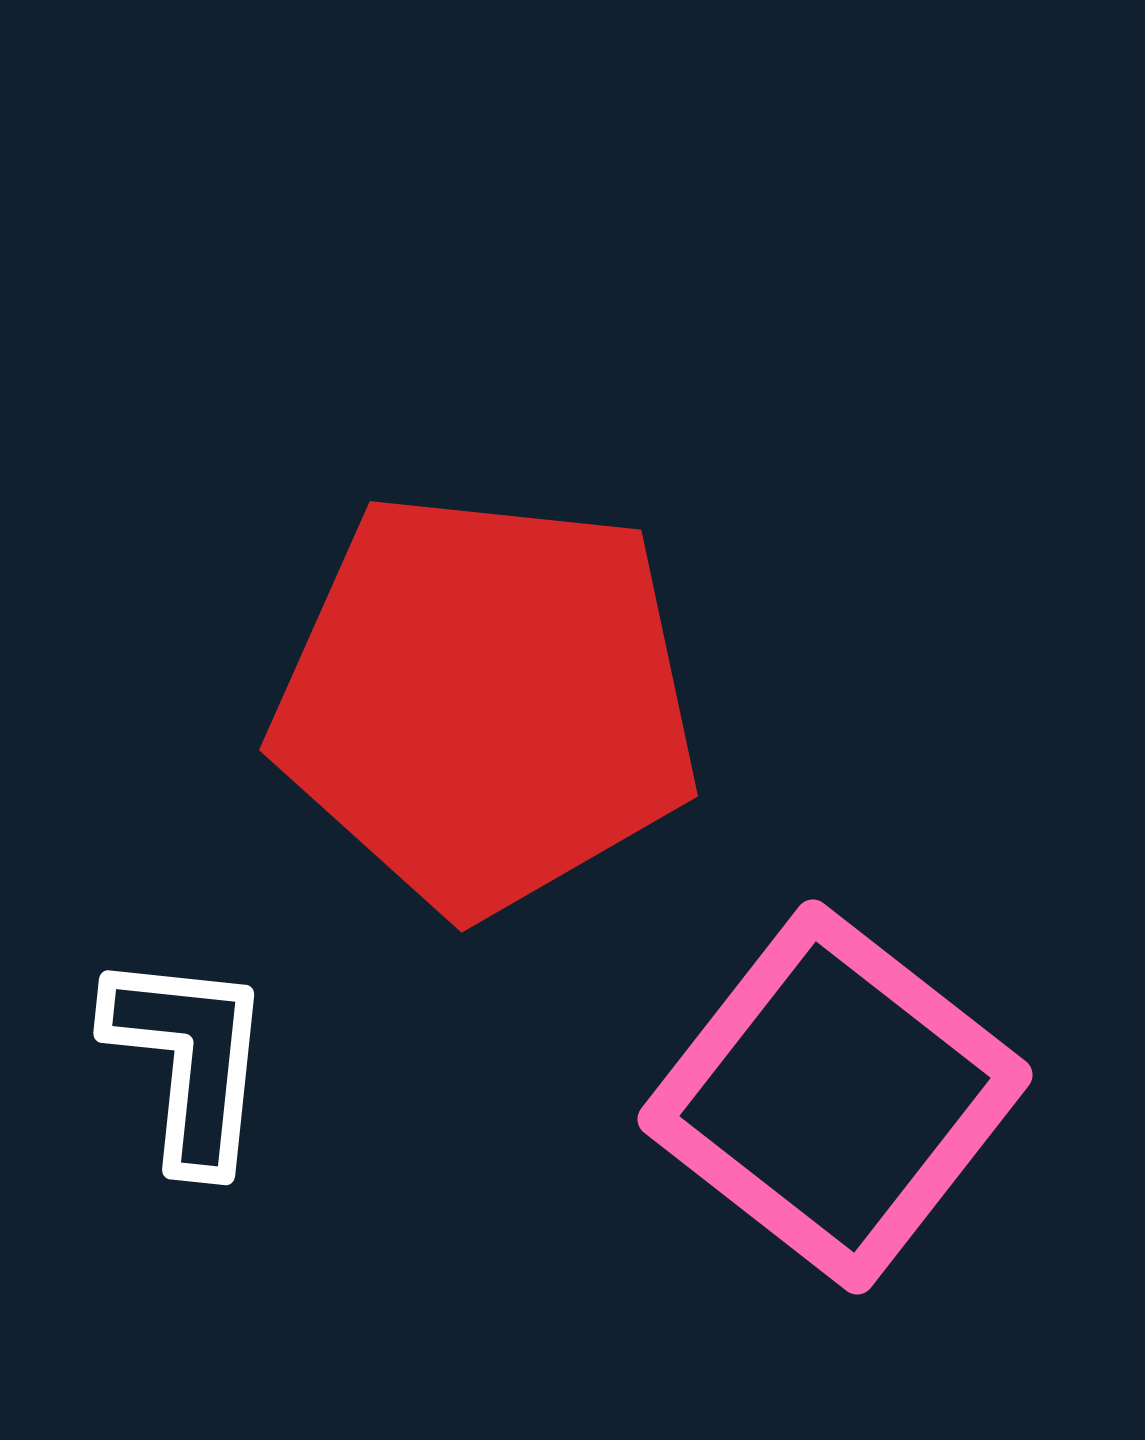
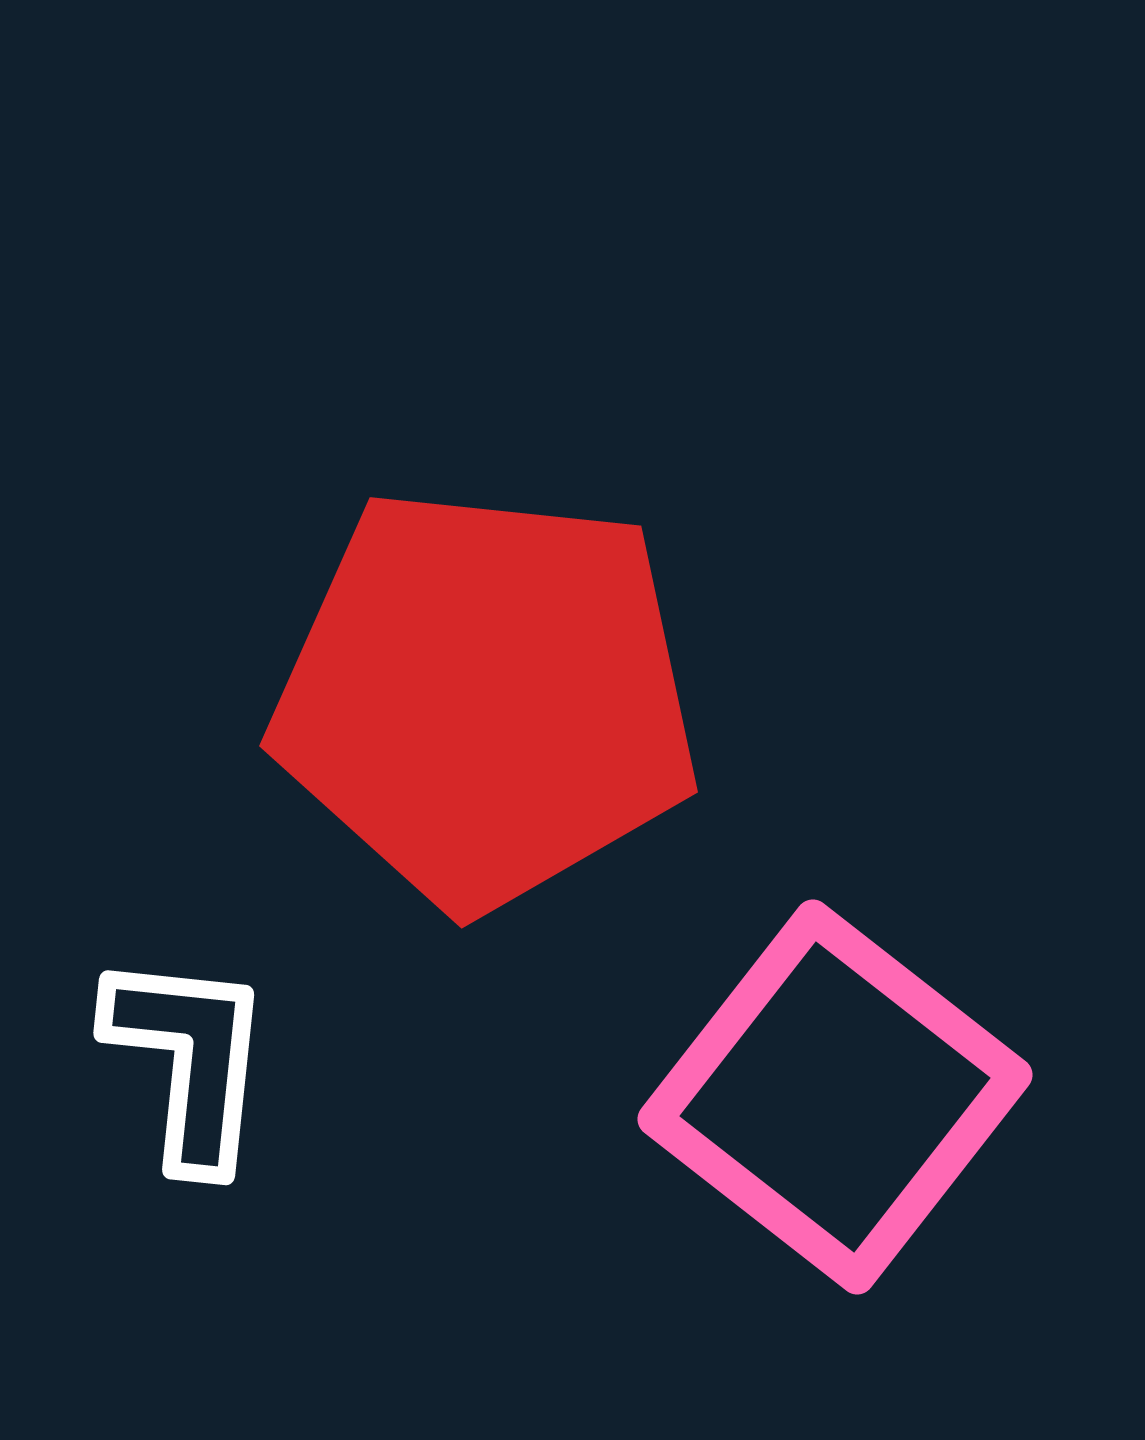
red pentagon: moved 4 px up
